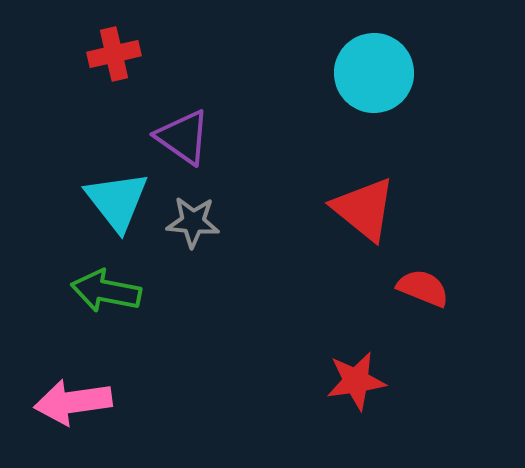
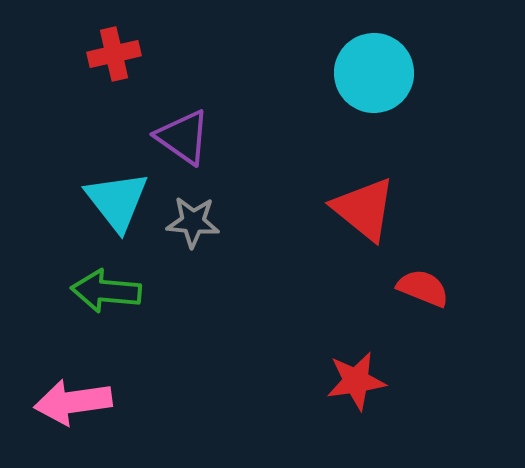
green arrow: rotated 6 degrees counterclockwise
